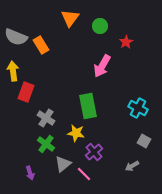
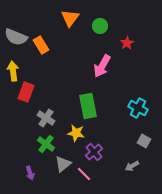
red star: moved 1 px right, 1 px down
